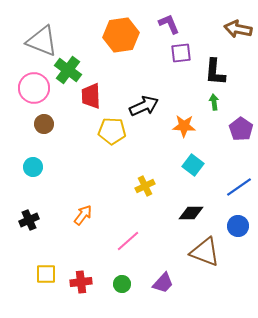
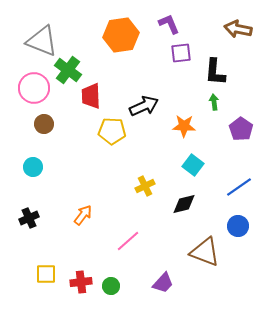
black diamond: moved 7 px left, 9 px up; rotated 15 degrees counterclockwise
black cross: moved 2 px up
green circle: moved 11 px left, 2 px down
